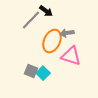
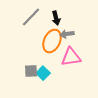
black arrow: moved 10 px right, 7 px down; rotated 40 degrees clockwise
gray line: moved 3 px up
gray arrow: moved 1 px down
pink triangle: moved 1 px down; rotated 25 degrees counterclockwise
gray square: rotated 24 degrees counterclockwise
